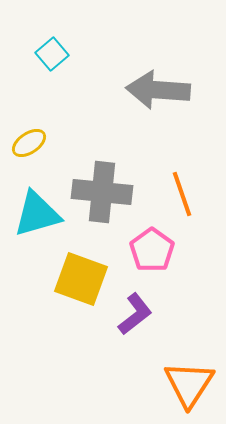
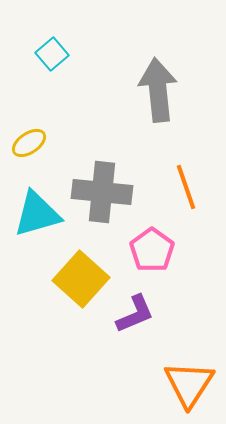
gray arrow: rotated 80 degrees clockwise
orange line: moved 4 px right, 7 px up
yellow square: rotated 22 degrees clockwise
purple L-shape: rotated 15 degrees clockwise
